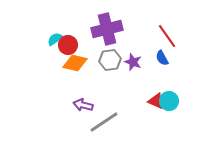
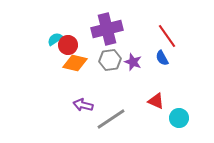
cyan circle: moved 10 px right, 17 px down
gray line: moved 7 px right, 3 px up
